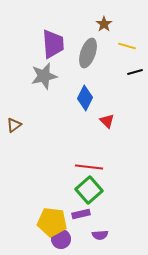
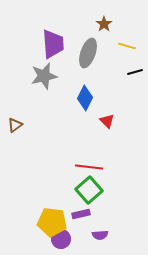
brown triangle: moved 1 px right
